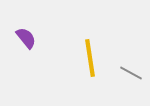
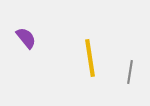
gray line: moved 1 px left, 1 px up; rotated 70 degrees clockwise
